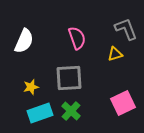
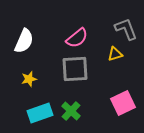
pink semicircle: rotated 70 degrees clockwise
gray square: moved 6 px right, 9 px up
yellow star: moved 2 px left, 8 px up
